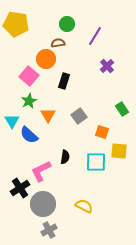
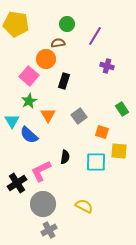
purple cross: rotated 32 degrees counterclockwise
black cross: moved 3 px left, 5 px up
